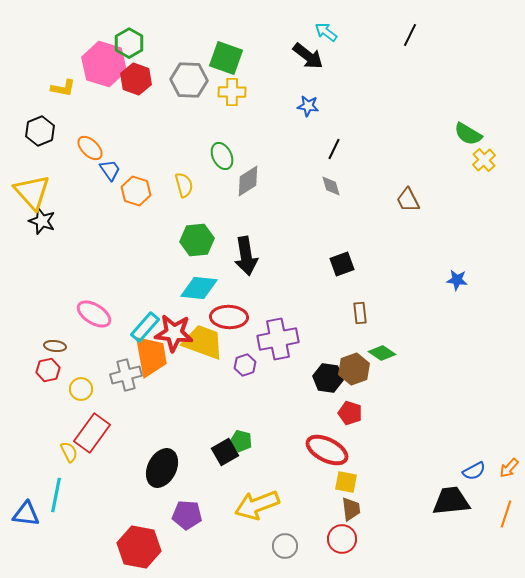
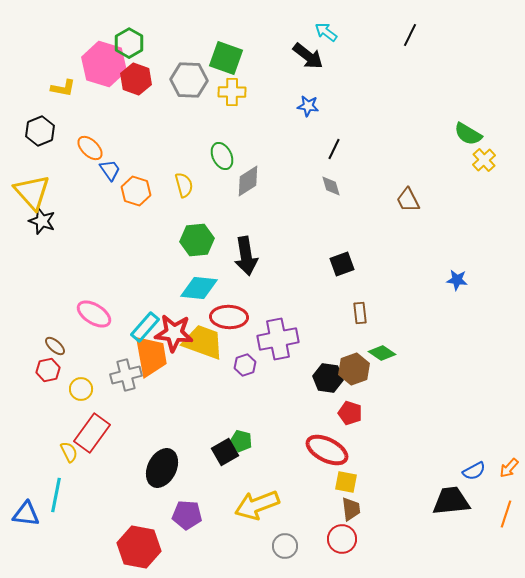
brown ellipse at (55, 346): rotated 35 degrees clockwise
